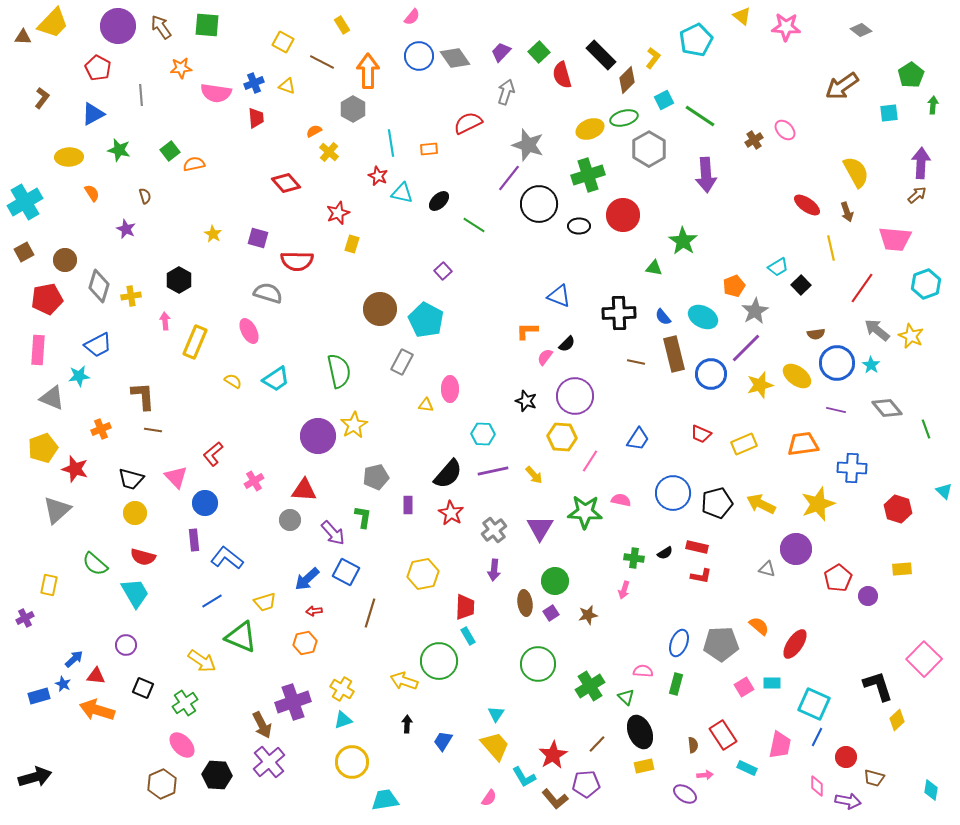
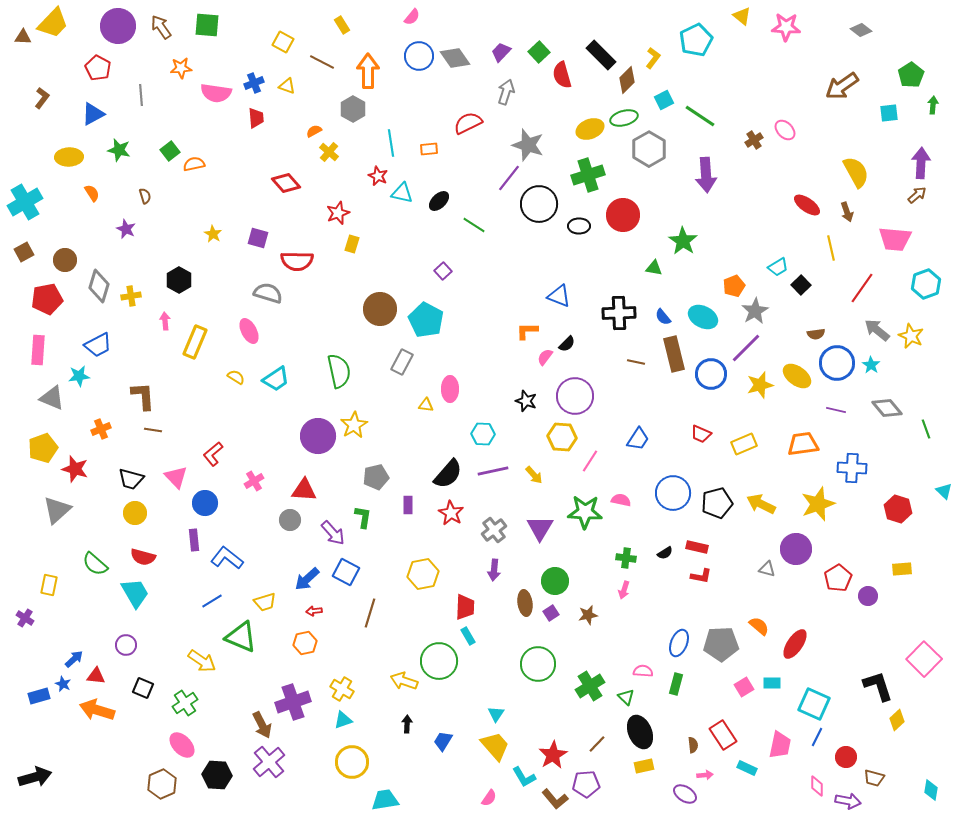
yellow semicircle at (233, 381): moved 3 px right, 4 px up
green cross at (634, 558): moved 8 px left
purple cross at (25, 618): rotated 30 degrees counterclockwise
